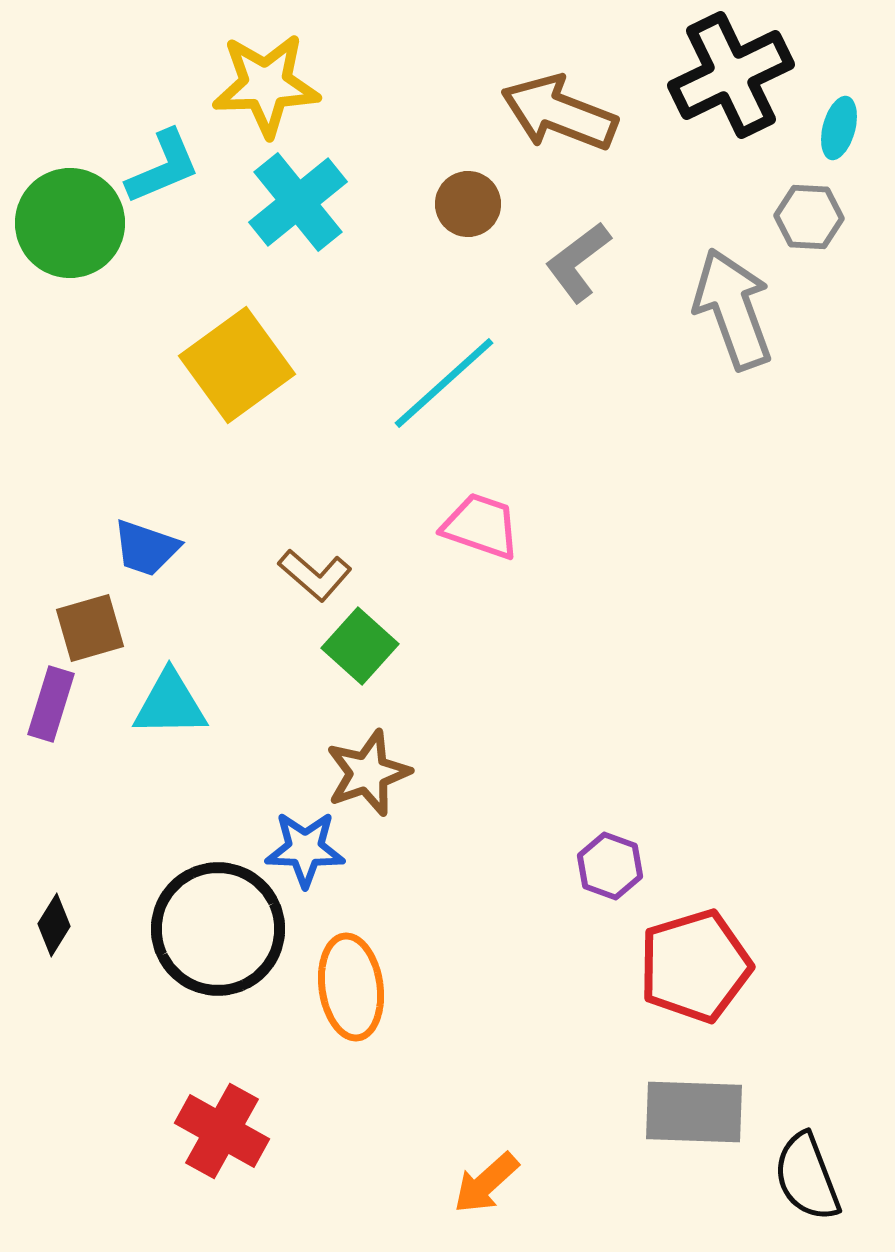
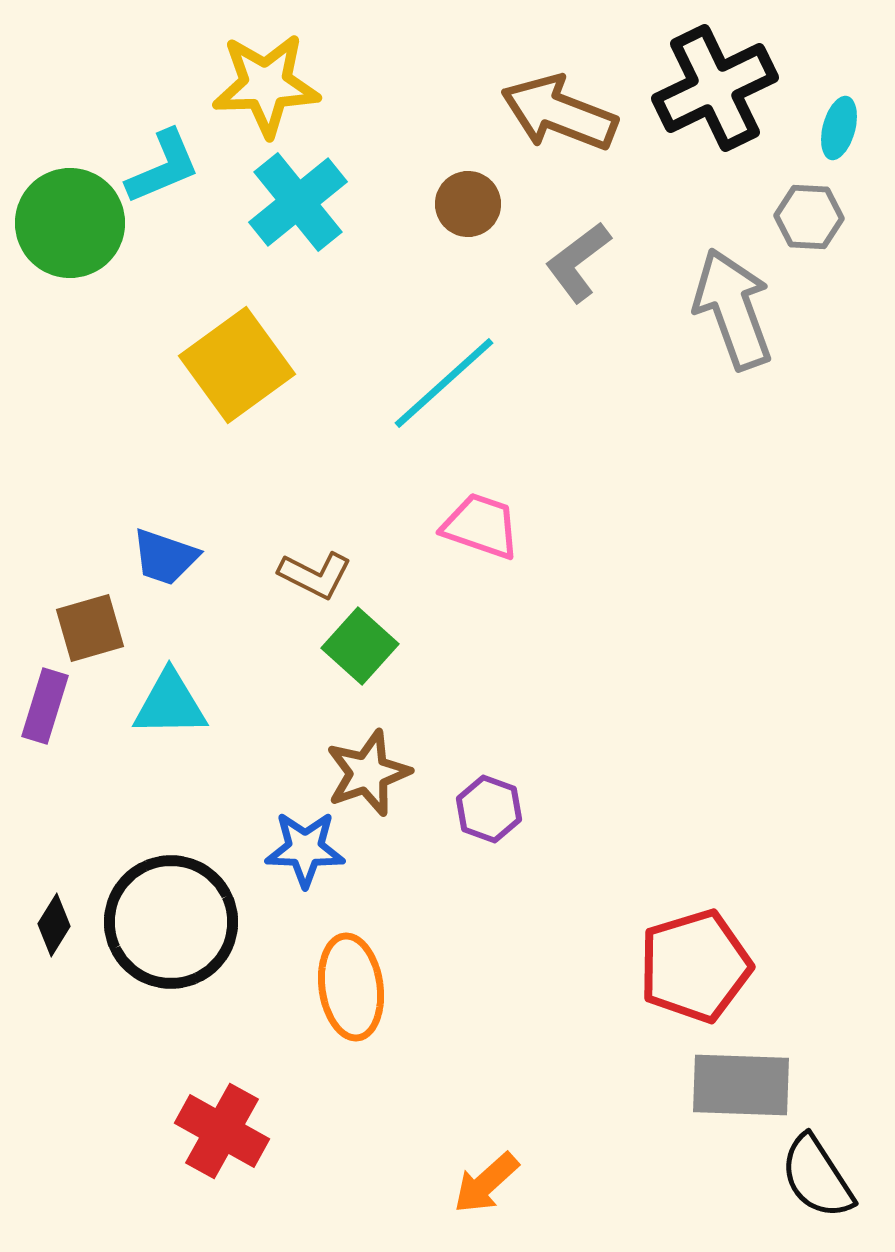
black cross: moved 16 px left, 13 px down
blue trapezoid: moved 19 px right, 9 px down
brown L-shape: rotated 14 degrees counterclockwise
purple rectangle: moved 6 px left, 2 px down
purple hexagon: moved 121 px left, 57 px up
black circle: moved 47 px left, 7 px up
gray rectangle: moved 47 px right, 27 px up
black semicircle: moved 10 px right; rotated 12 degrees counterclockwise
